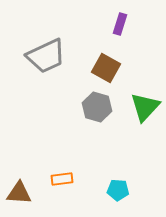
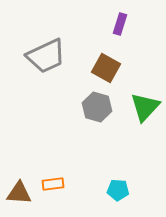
orange rectangle: moved 9 px left, 5 px down
